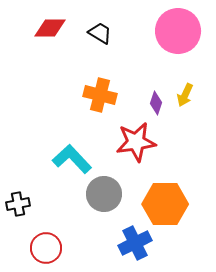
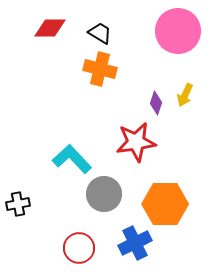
orange cross: moved 26 px up
red circle: moved 33 px right
